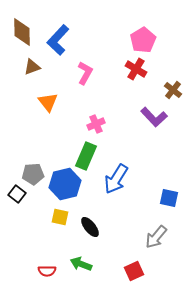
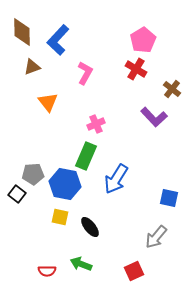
brown cross: moved 1 px left, 1 px up
blue hexagon: rotated 24 degrees clockwise
